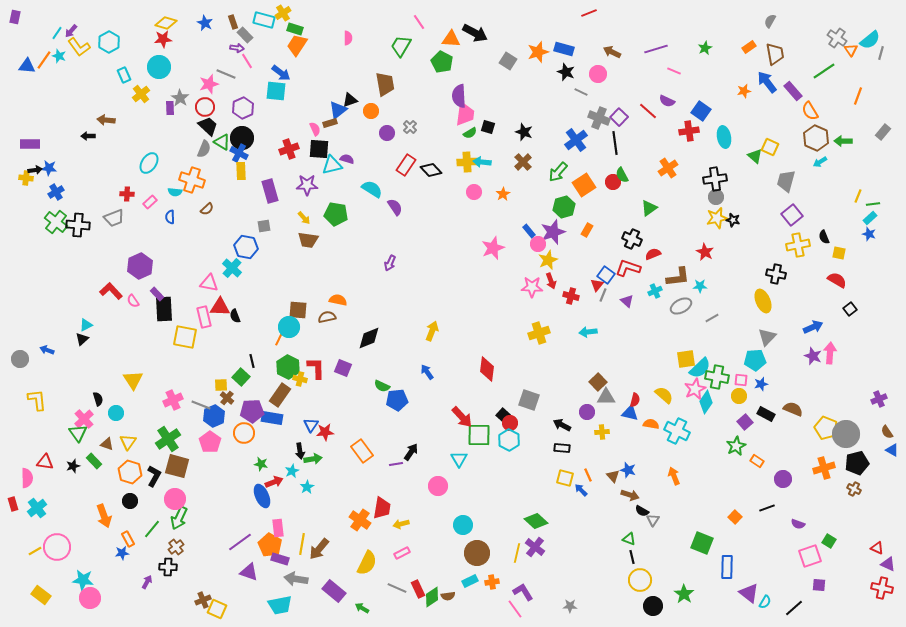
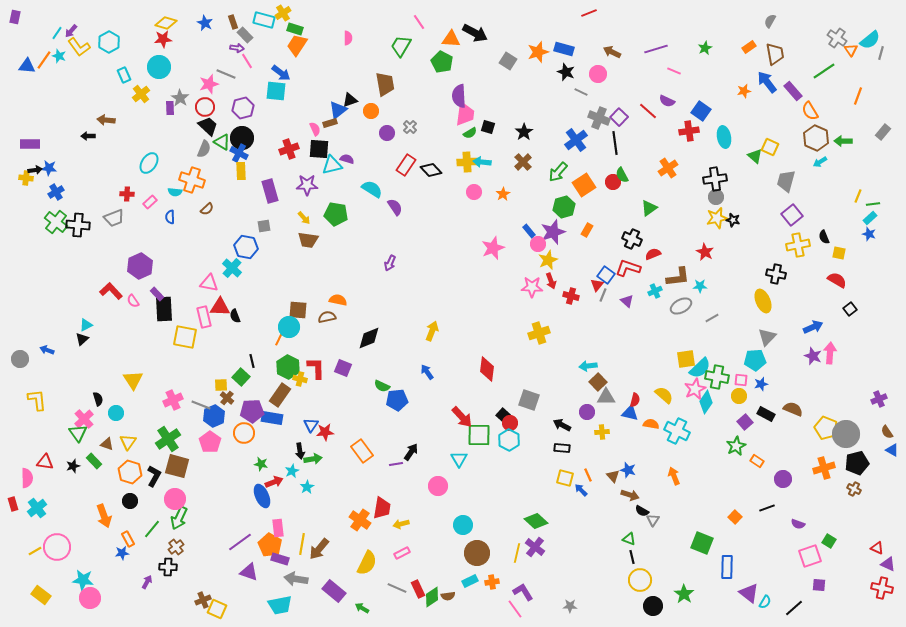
purple hexagon at (243, 108): rotated 10 degrees clockwise
black star at (524, 132): rotated 18 degrees clockwise
cyan arrow at (588, 332): moved 34 px down
